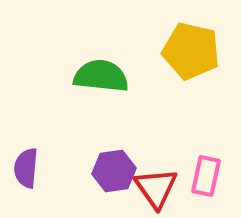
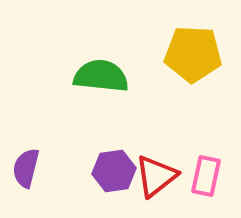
yellow pentagon: moved 2 px right, 3 px down; rotated 10 degrees counterclockwise
purple semicircle: rotated 9 degrees clockwise
red triangle: moved 12 px up; rotated 27 degrees clockwise
